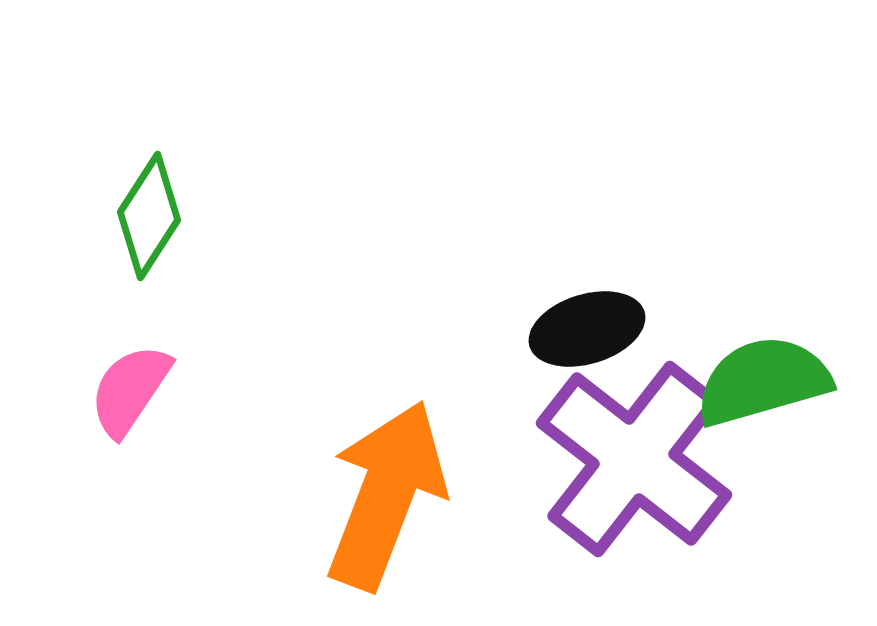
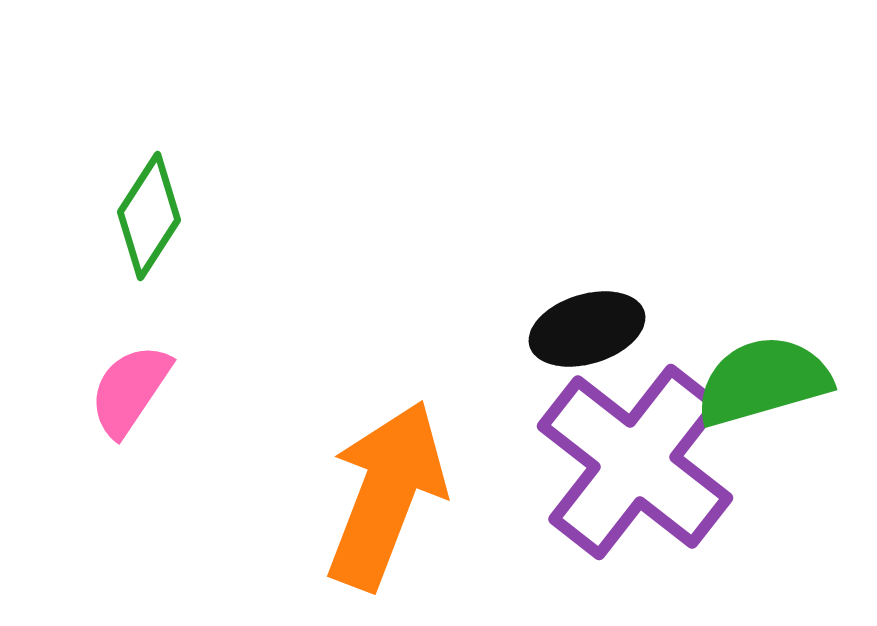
purple cross: moved 1 px right, 3 px down
